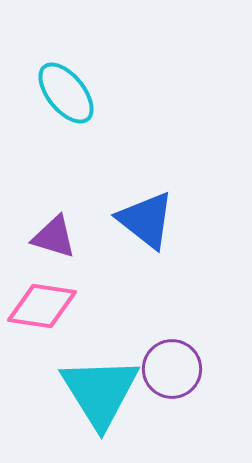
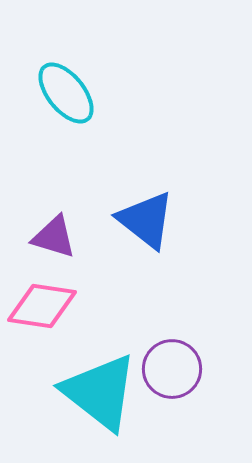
cyan triangle: rotated 20 degrees counterclockwise
